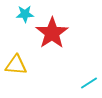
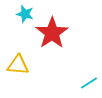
cyan star: rotated 18 degrees clockwise
yellow triangle: moved 2 px right
